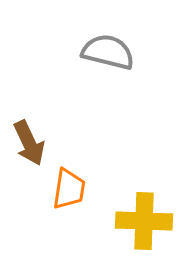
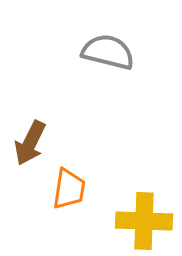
brown arrow: moved 1 px right; rotated 51 degrees clockwise
